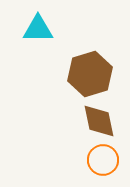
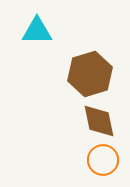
cyan triangle: moved 1 px left, 2 px down
